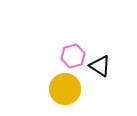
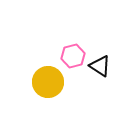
yellow circle: moved 17 px left, 7 px up
